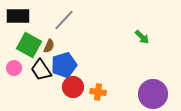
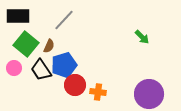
green square: moved 3 px left, 1 px up; rotated 10 degrees clockwise
red circle: moved 2 px right, 2 px up
purple circle: moved 4 px left
